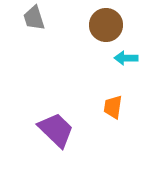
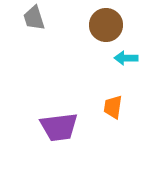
purple trapezoid: moved 3 px right, 3 px up; rotated 129 degrees clockwise
